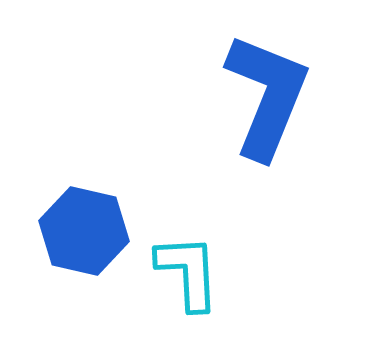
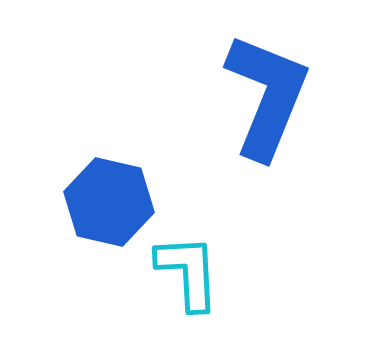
blue hexagon: moved 25 px right, 29 px up
